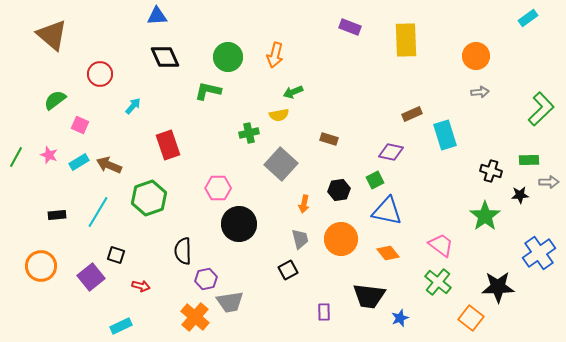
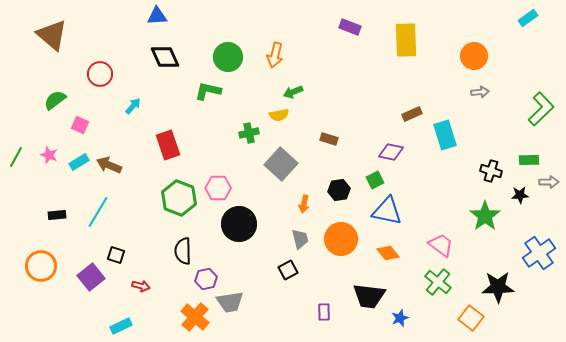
orange circle at (476, 56): moved 2 px left
green hexagon at (149, 198): moved 30 px right; rotated 20 degrees counterclockwise
